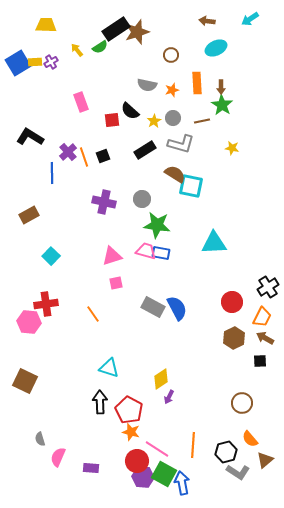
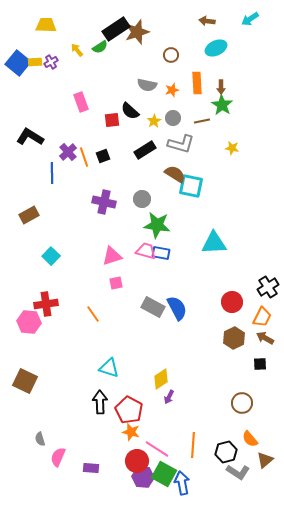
blue square at (18, 63): rotated 20 degrees counterclockwise
black square at (260, 361): moved 3 px down
